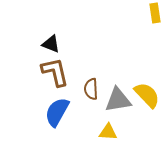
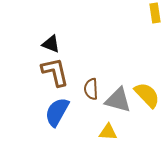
gray triangle: rotated 24 degrees clockwise
